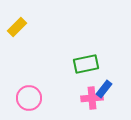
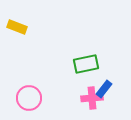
yellow rectangle: rotated 66 degrees clockwise
